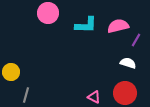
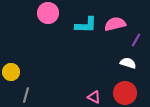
pink semicircle: moved 3 px left, 2 px up
